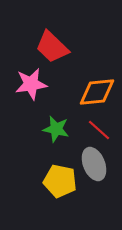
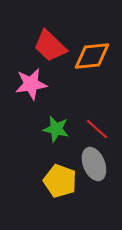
red trapezoid: moved 2 px left, 1 px up
orange diamond: moved 5 px left, 36 px up
red line: moved 2 px left, 1 px up
yellow pentagon: rotated 8 degrees clockwise
